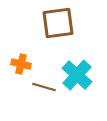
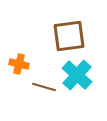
brown square: moved 11 px right, 13 px down
orange cross: moved 2 px left
